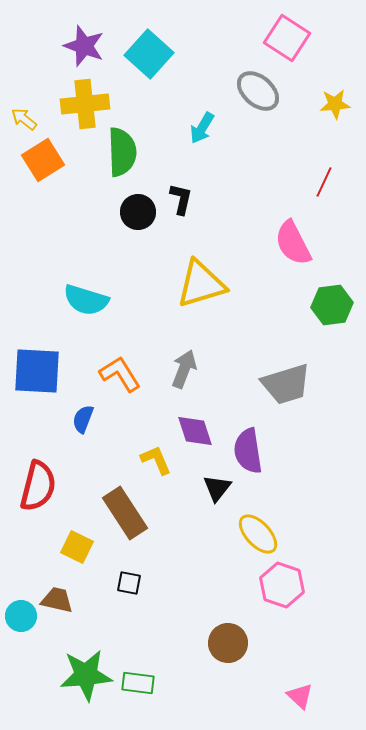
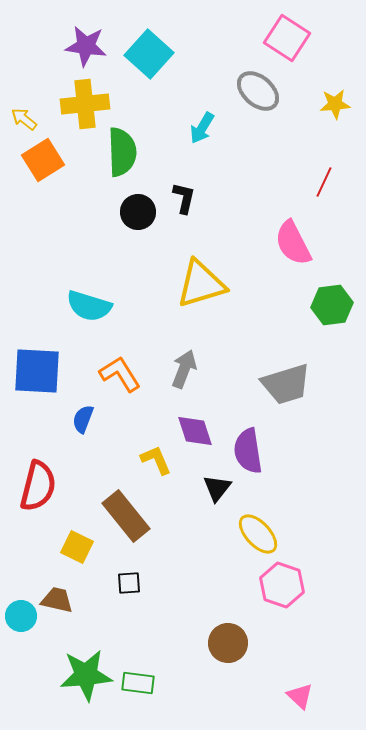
purple star: moved 2 px right; rotated 12 degrees counterclockwise
black L-shape: moved 3 px right, 1 px up
cyan semicircle: moved 3 px right, 6 px down
brown rectangle: moved 1 px right, 3 px down; rotated 6 degrees counterclockwise
black square: rotated 15 degrees counterclockwise
